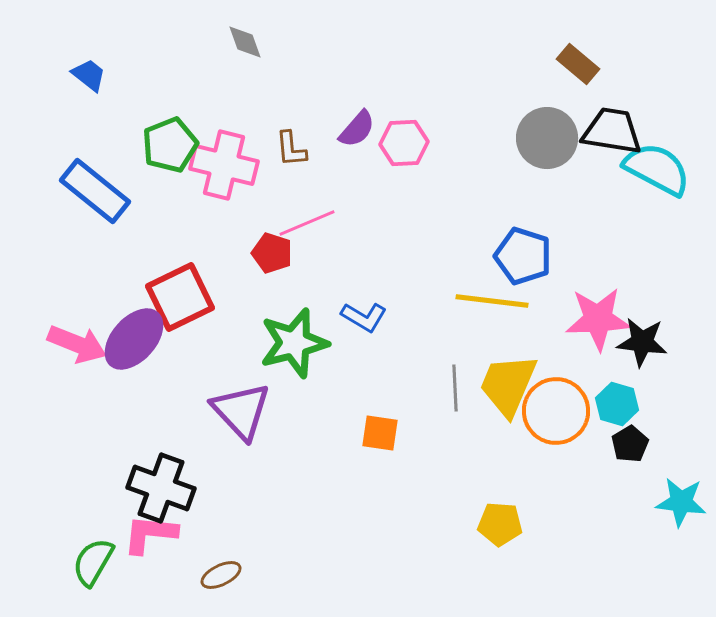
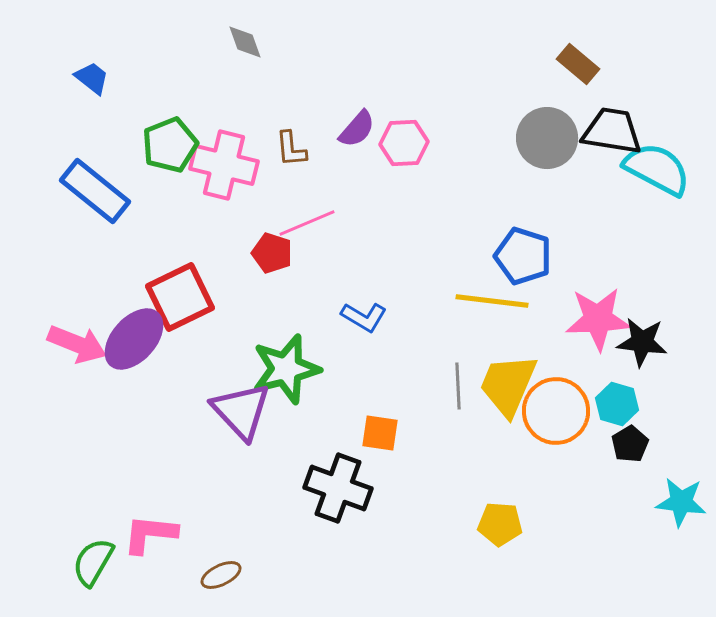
blue trapezoid: moved 3 px right, 3 px down
green star: moved 8 px left, 26 px down
gray line: moved 3 px right, 2 px up
black cross: moved 177 px right
